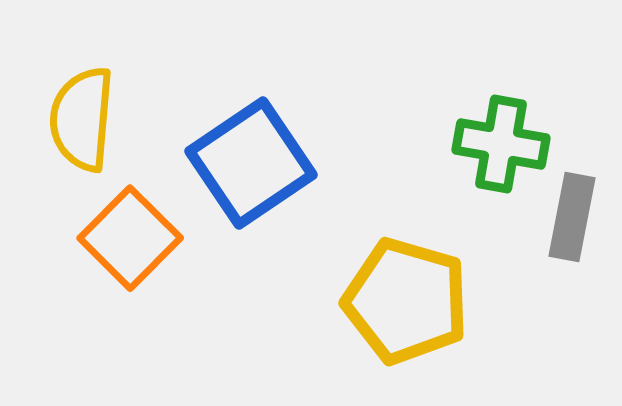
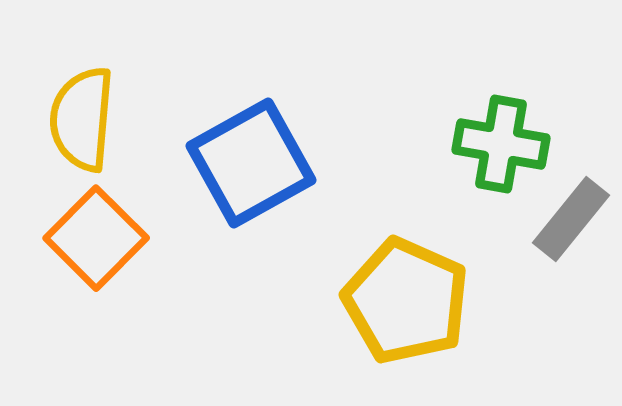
blue square: rotated 5 degrees clockwise
gray rectangle: moved 1 px left, 2 px down; rotated 28 degrees clockwise
orange square: moved 34 px left
yellow pentagon: rotated 8 degrees clockwise
